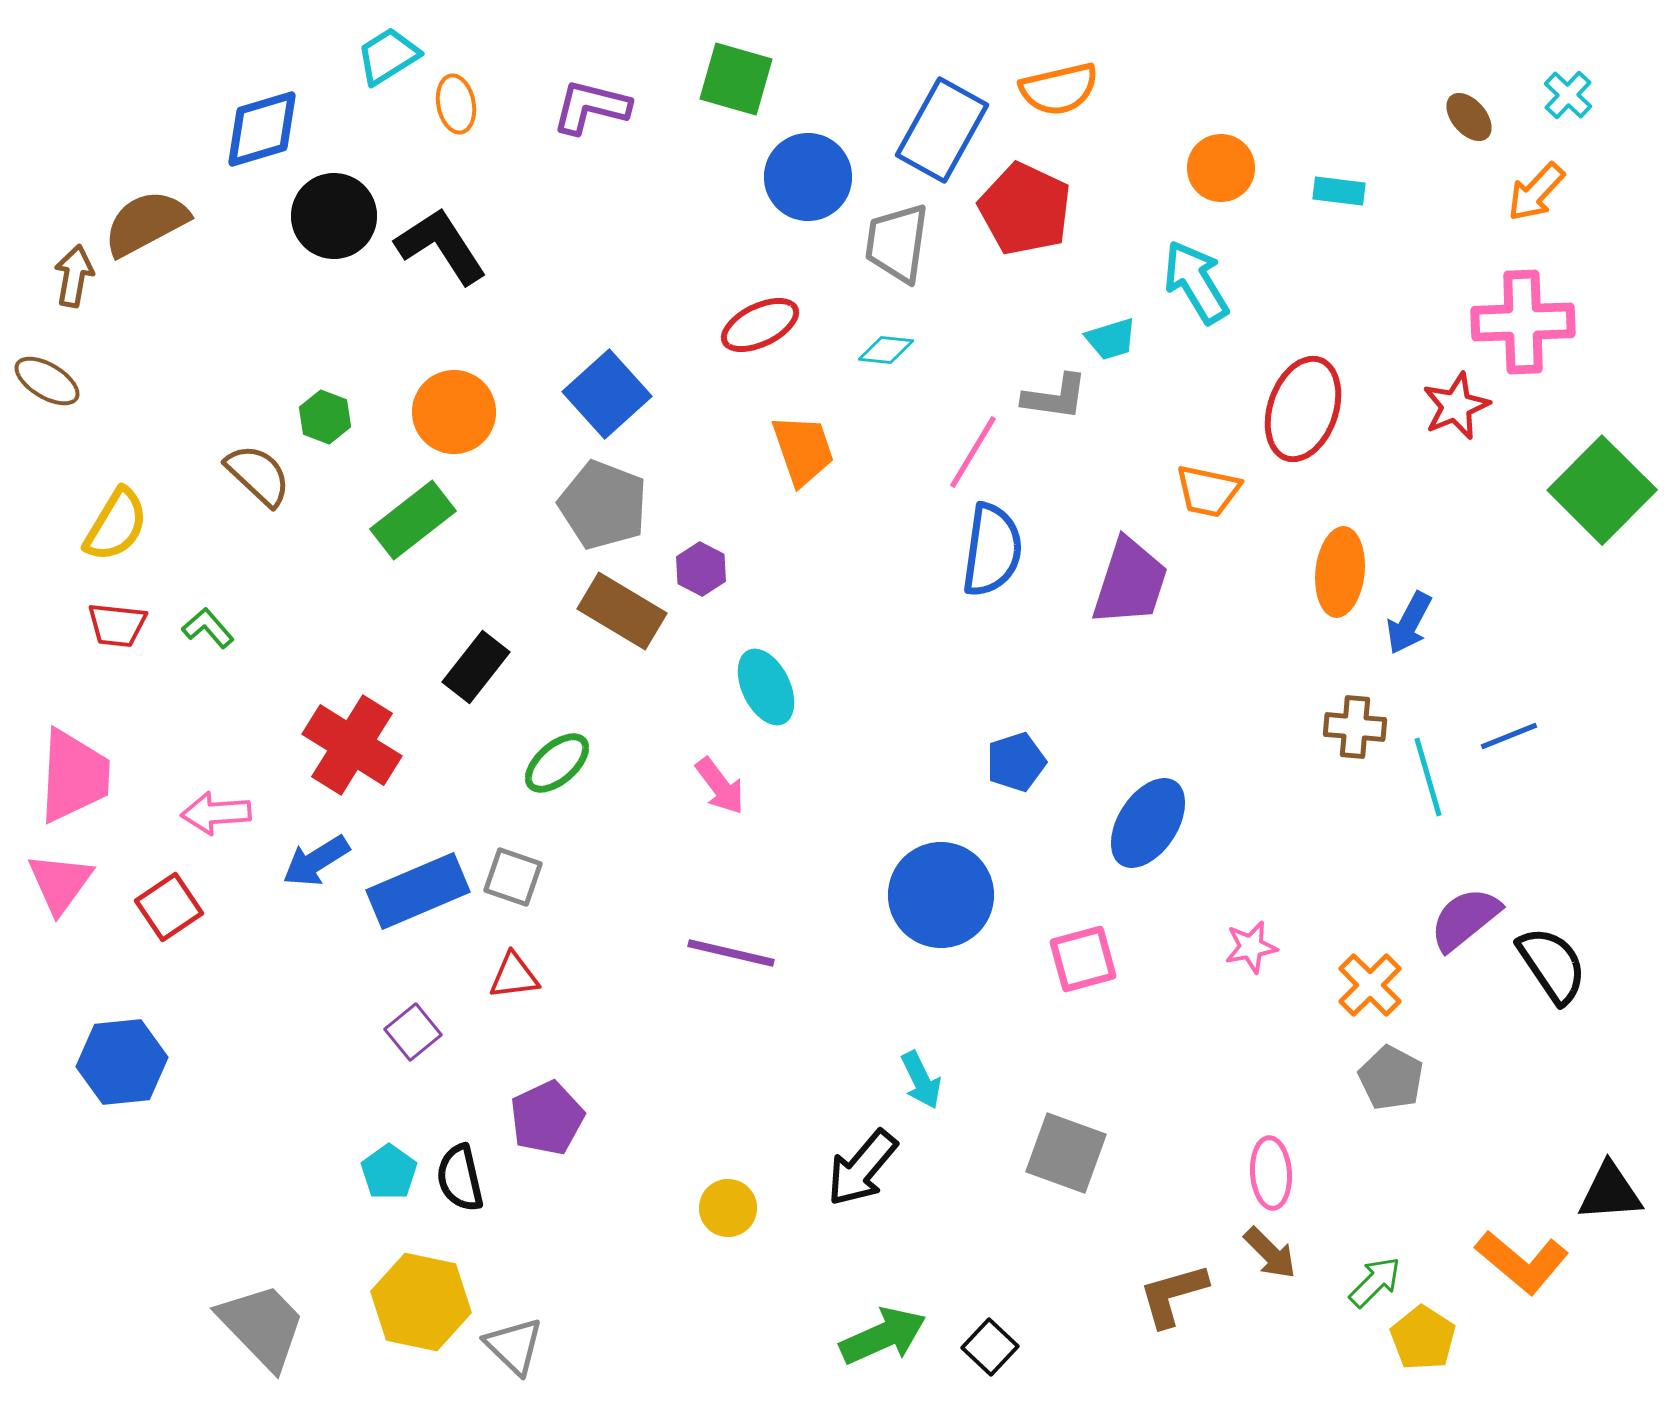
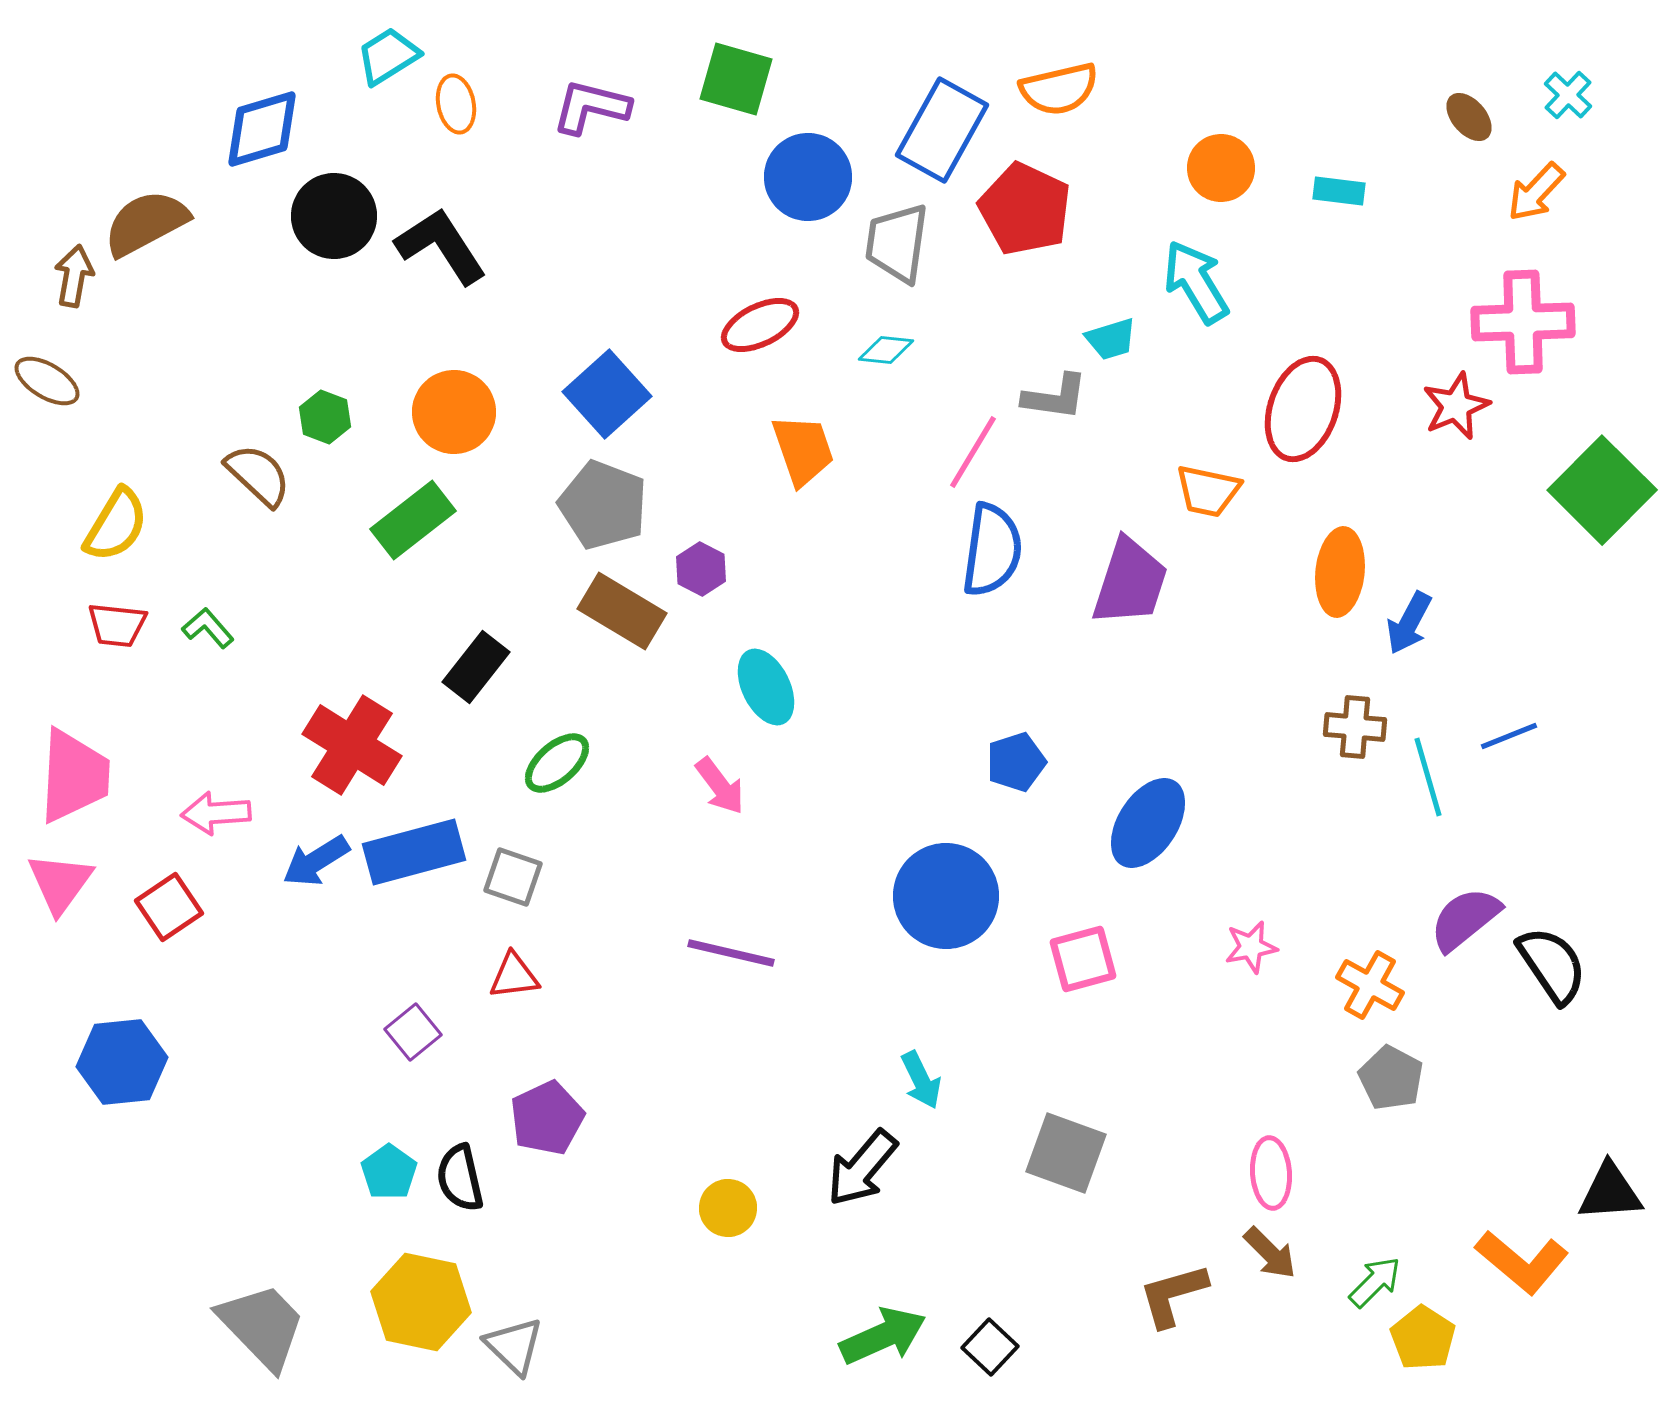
blue rectangle at (418, 891): moved 4 px left, 39 px up; rotated 8 degrees clockwise
blue circle at (941, 895): moved 5 px right, 1 px down
orange cross at (1370, 985): rotated 16 degrees counterclockwise
